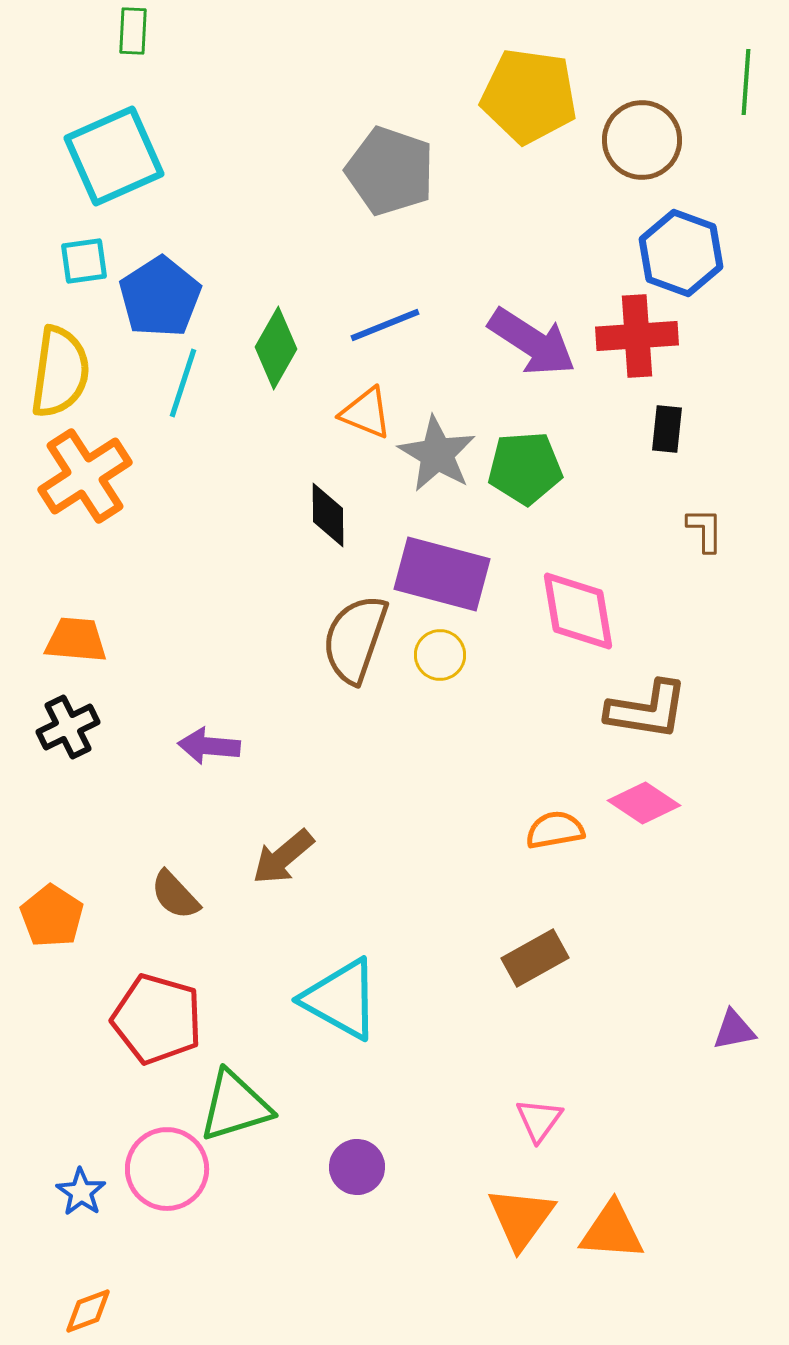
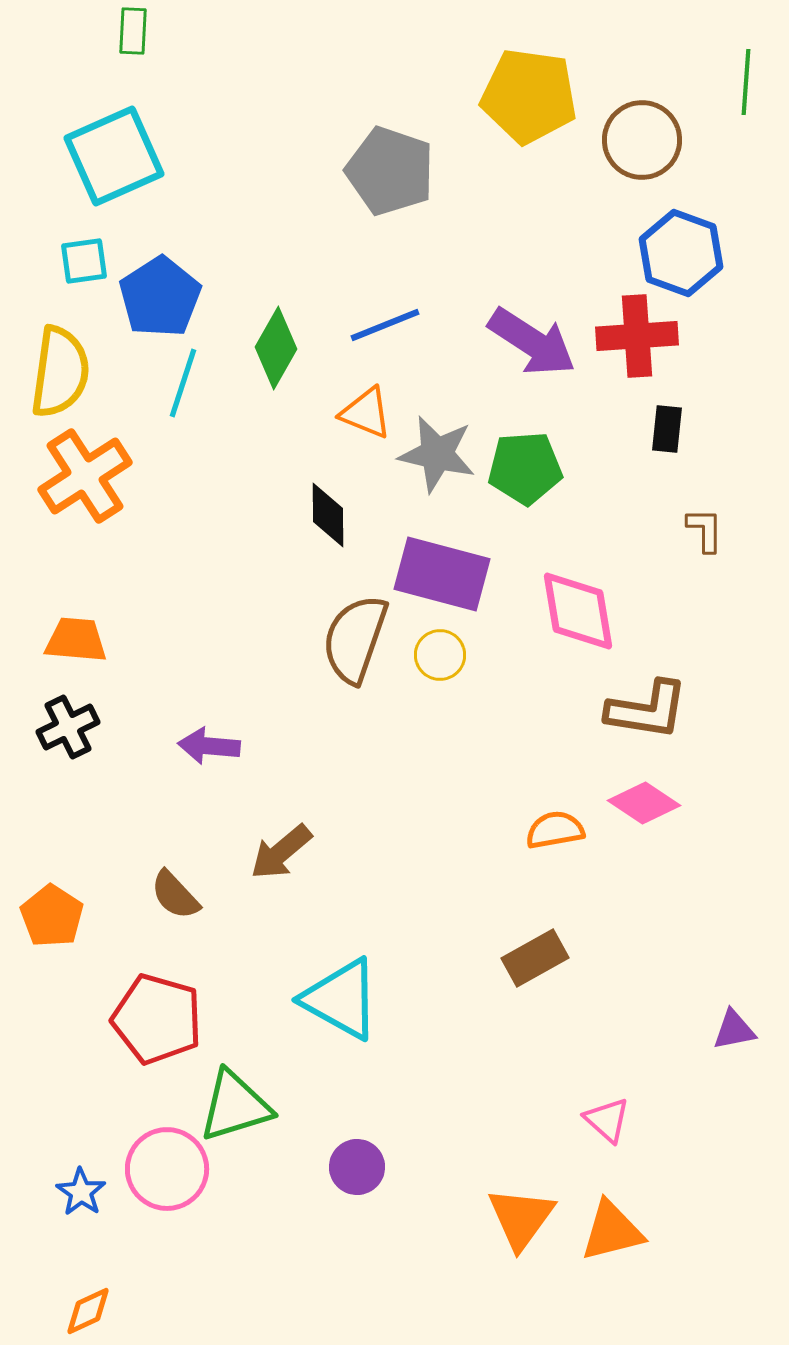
gray star at (437, 454): rotated 18 degrees counterclockwise
brown arrow at (283, 857): moved 2 px left, 5 px up
pink triangle at (539, 1120): moved 68 px right; rotated 24 degrees counterclockwise
orange triangle at (612, 1231): rotated 18 degrees counterclockwise
orange diamond at (88, 1311): rotated 4 degrees counterclockwise
